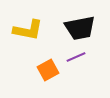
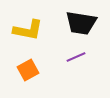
black trapezoid: moved 1 px right, 5 px up; rotated 20 degrees clockwise
orange square: moved 20 px left
